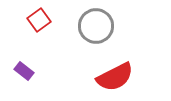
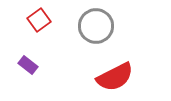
purple rectangle: moved 4 px right, 6 px up
